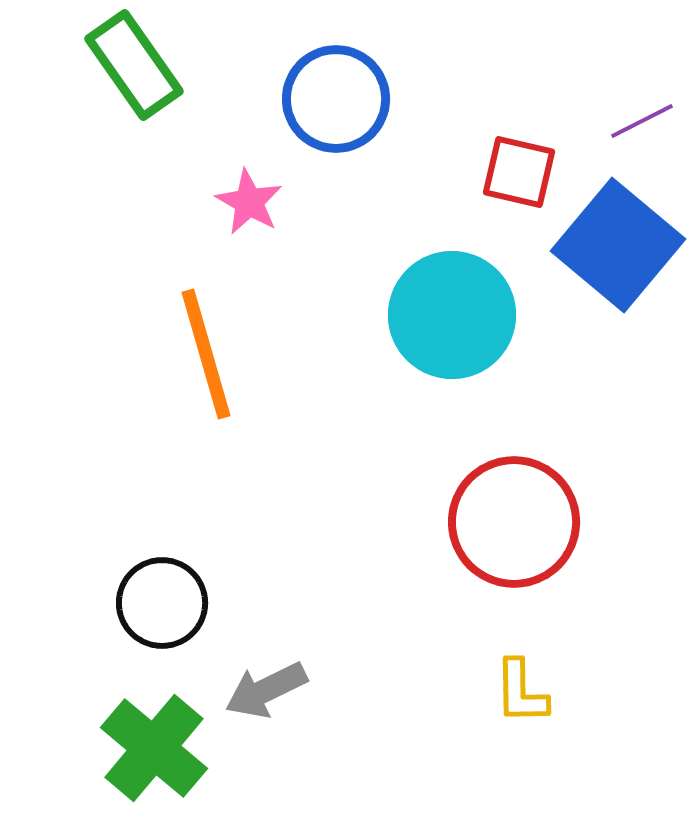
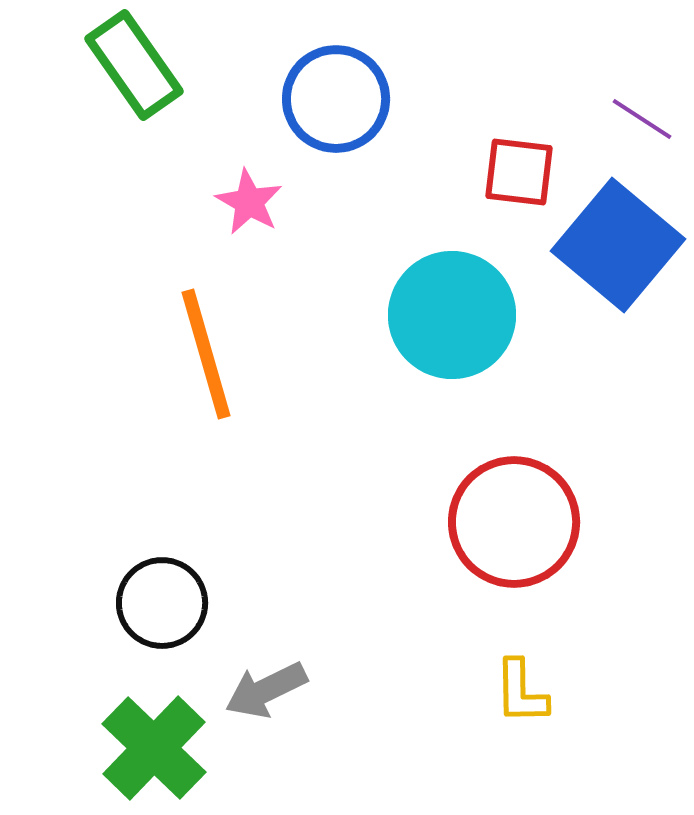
purple line: moved 2 px up; rotated 60 degrees clockwise
red square: rotated 6 degrees counterclockwise
green cross: rotated 4 degrees clockwise
